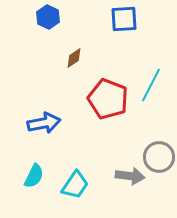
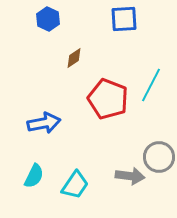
blue hexagon: moved 2 px down
